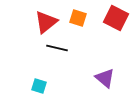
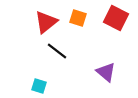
black line: moved 3 px down; rotated 25 degrees clockwise
purple triangle: moved 1 px right, 6 px up
